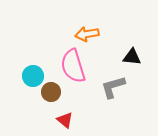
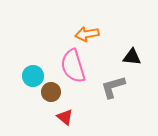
red triangle: moved 3 px up
